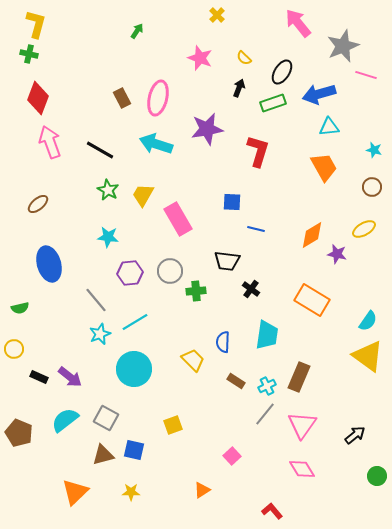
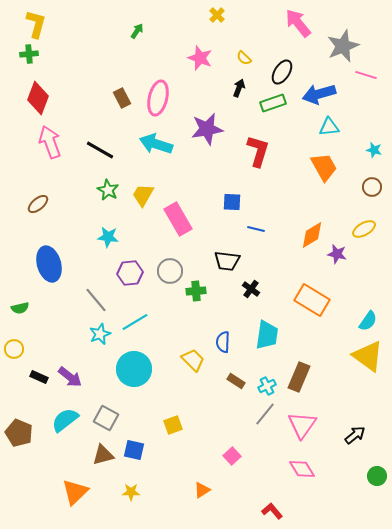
green cross at (29, 54): rotated 18 degrees counterclockwise
